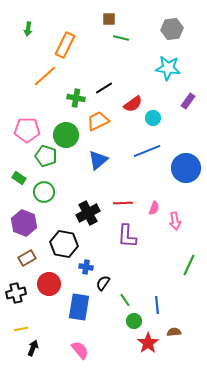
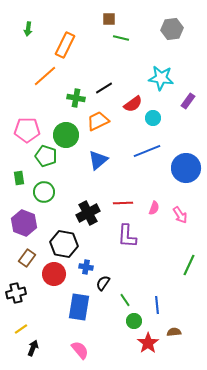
cyan star at (168, 68): moved 7 px left, 10 px down
green rectangle at (19, 178): rotated 48 degrees clockwise
pink arrow at (175, 221): moved 5 px right, 6 px up; rotated 24 degrees counterclockwise
brown rectangle at (27, 258): rotated 24 degrees counterclockwise
red circle at (49, 284): moved 5 px right, 10 px up
yellow line at (21, 329): rotated 24 degrees counterclockwise
